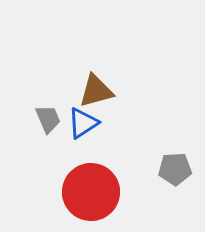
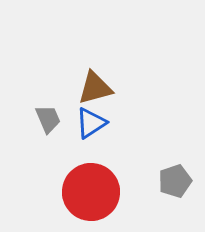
brown triangle: moved 1 px left, 3 px up
blue triangle: moved 8 px right
gray pentagon: moved 12 px down; rotated 16 degrees counterclockwise
